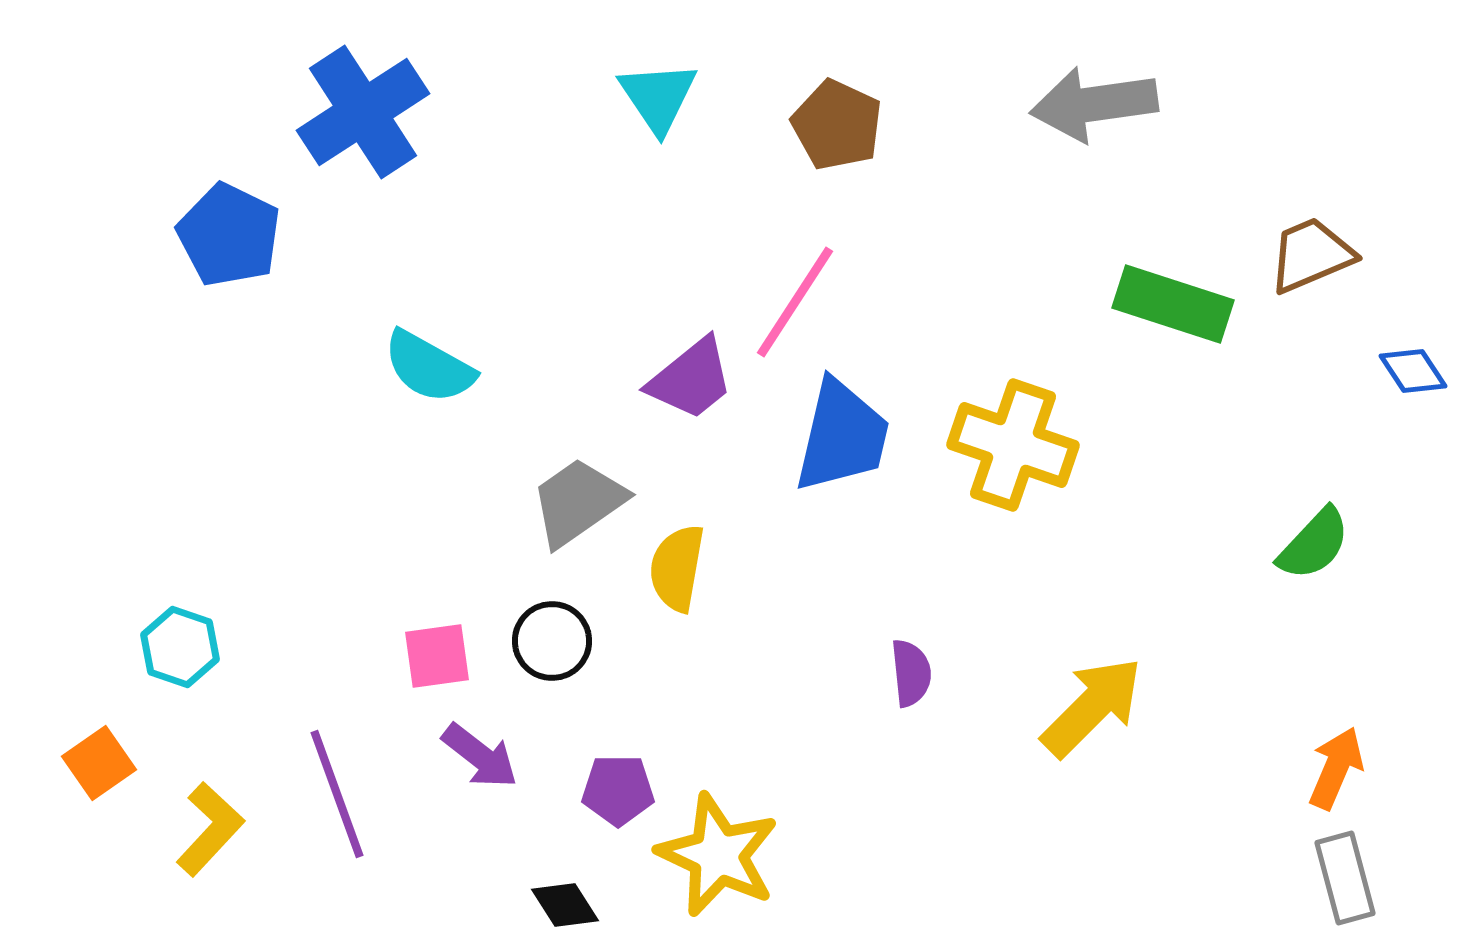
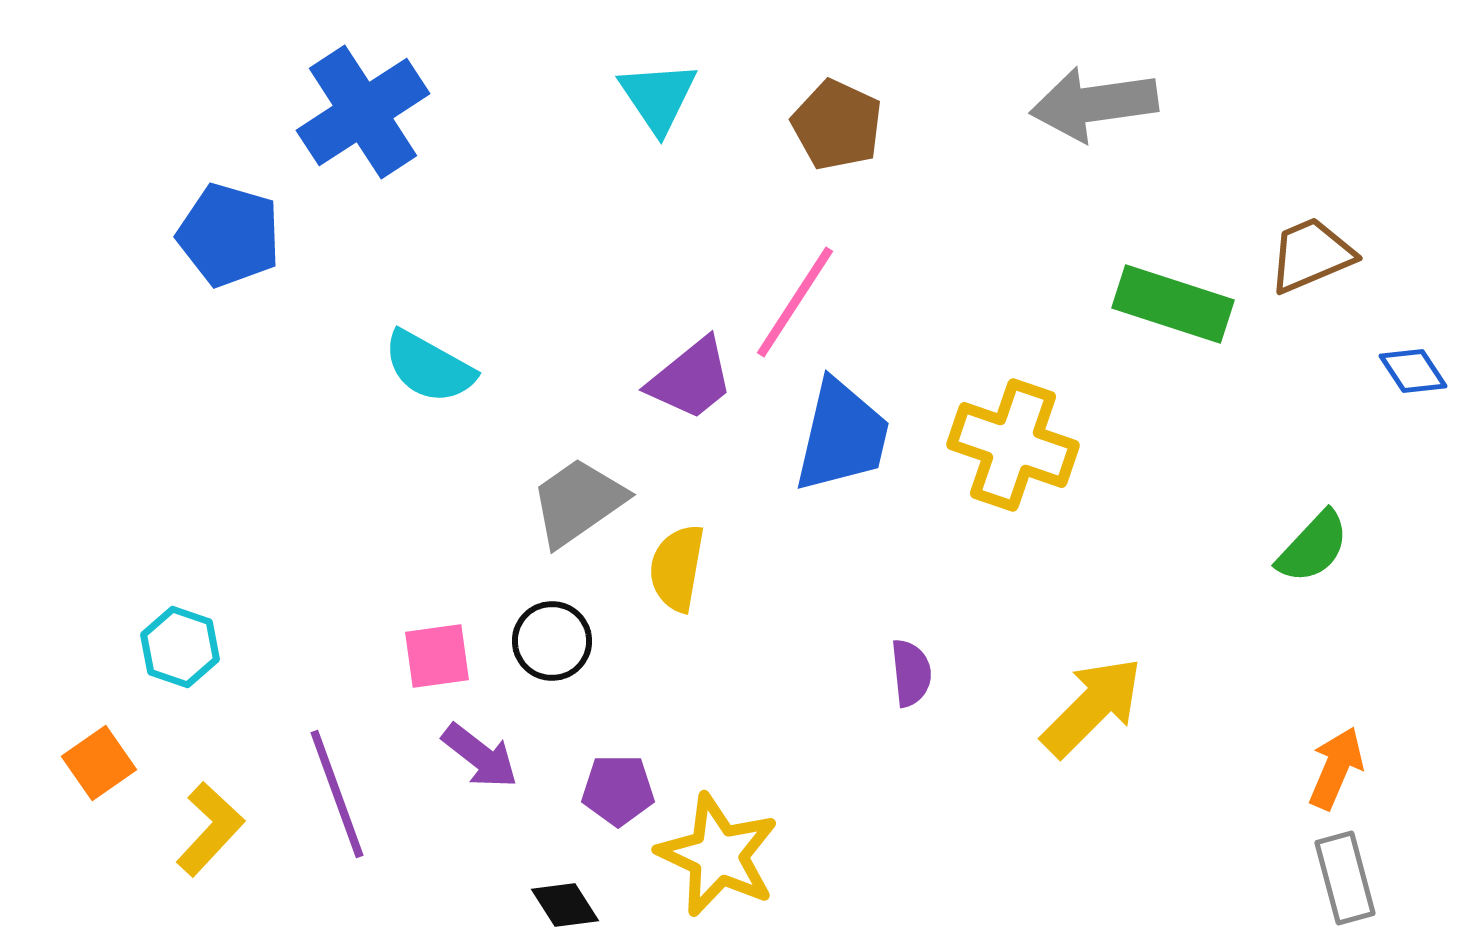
blue pentagon: rotated 10 degrees counterclockwise
green semicircle: moved 1 px left, 3 px down
